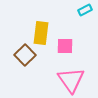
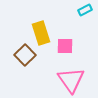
yellow rectangle: rotated 25 degrees counterclockwise
